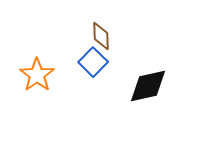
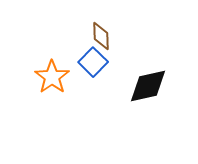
orange star: moved 15 px right, 2 px down
